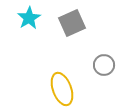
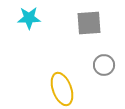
cyan star: rotated 30 degrees clockwise
gray square: moved 17 px right; rotated 20 degrees clockwise
